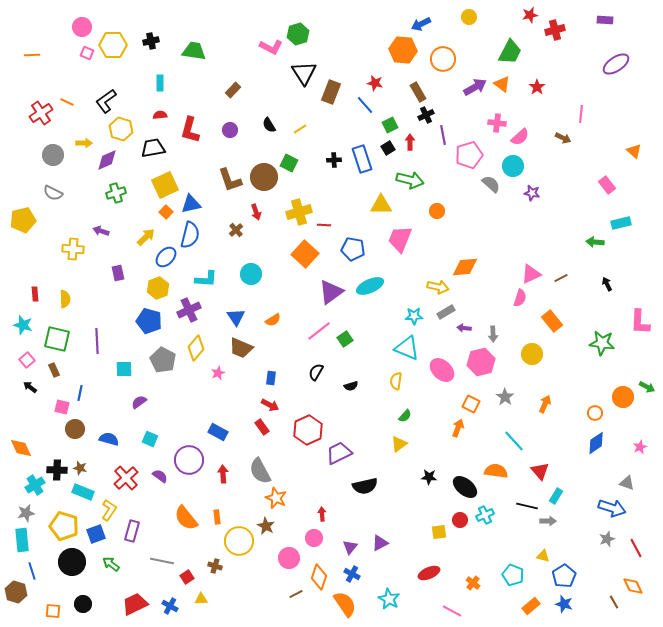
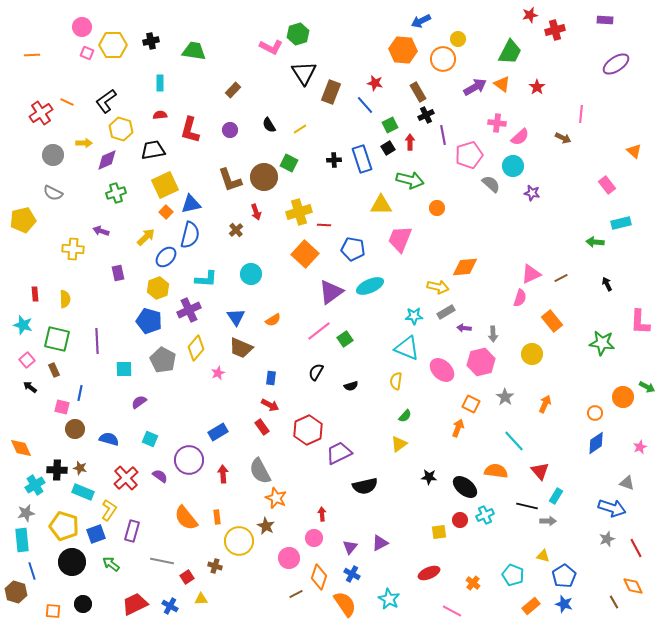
yellow circle at (469, 17): moved 11 px left, 22 px down
blue arrow at (421, 24): moved 3 px up
black trapezoid at (153, 148): moved 2 px down
orange circle at (437, 211): moved 3 px up
blue rectangle at (218, 432): rotated 60 degrees counterclockwise
